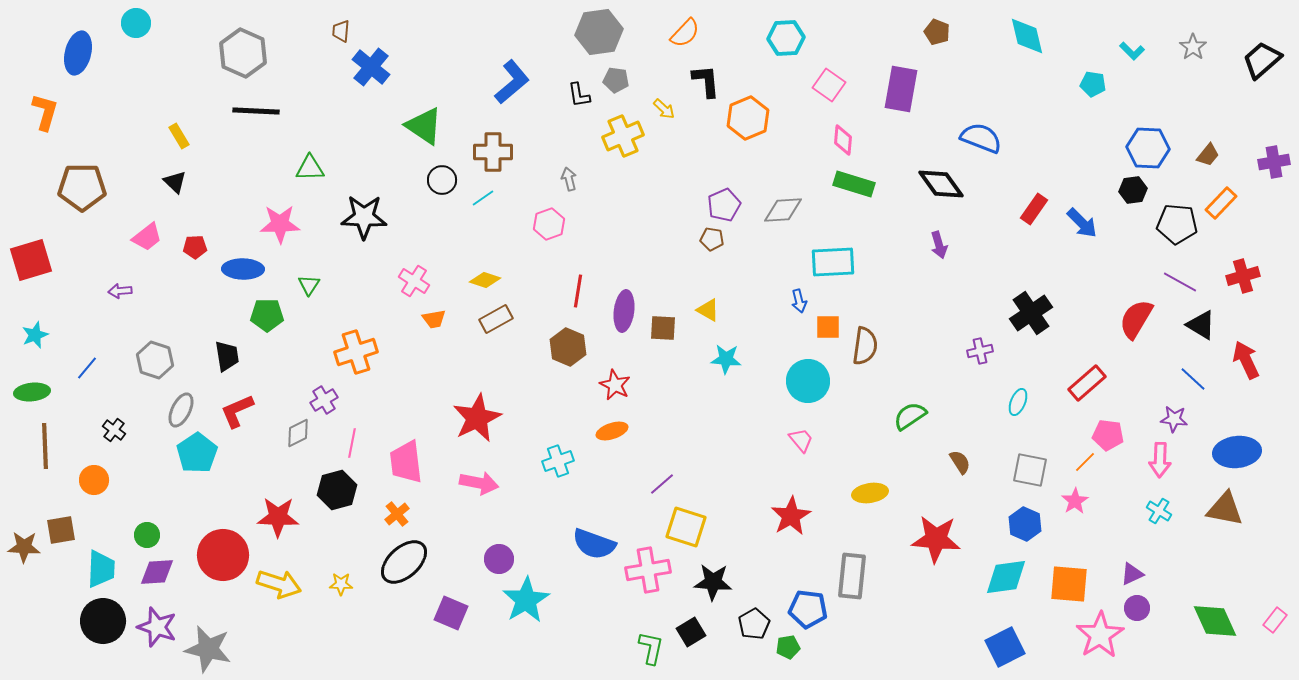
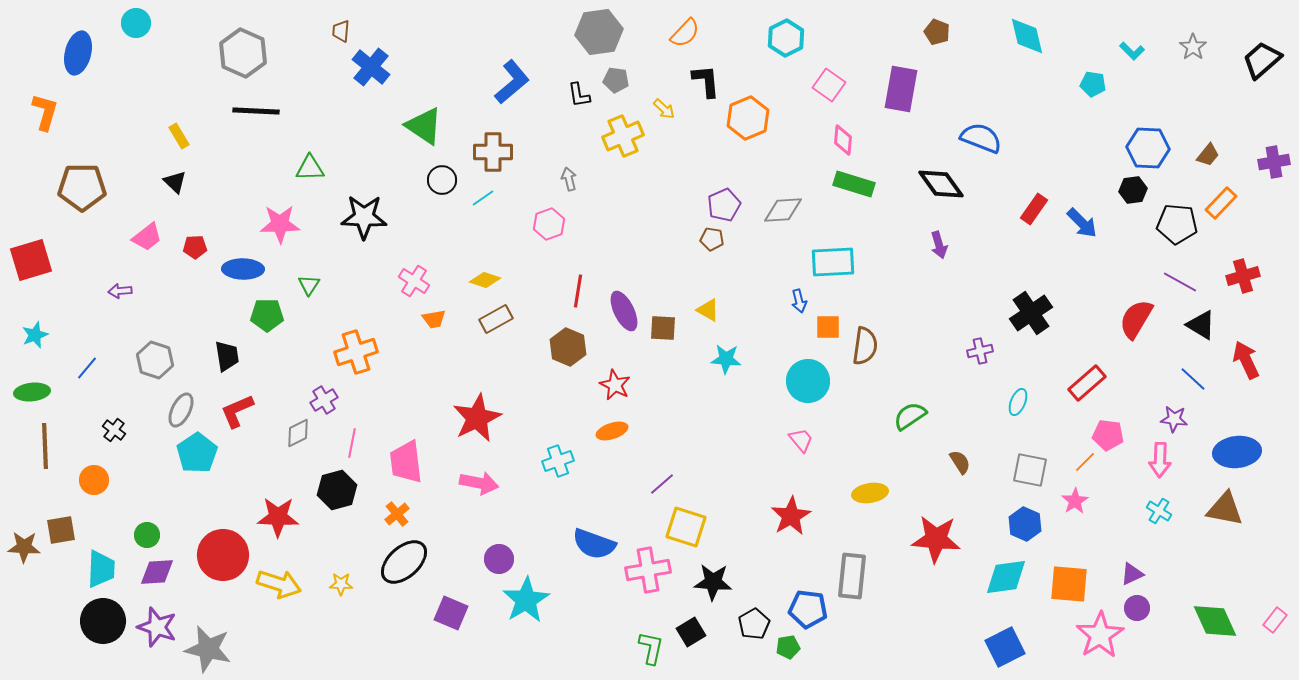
cyan hexagon at (786, 38): rotated 24 degrees counterclockwise
purple ellipse at (624, 311): rotated 33 degrees counterclockwise
